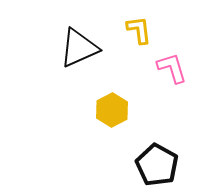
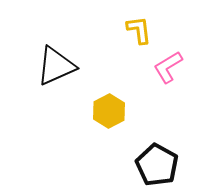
black triangle: moved 23 px left, 18 px down
pink L-shape: moved 4 px left, 1 px up; rotated 104 degrees counterclockwise
yellow hexagon: moved 3 px left, 1 px down
